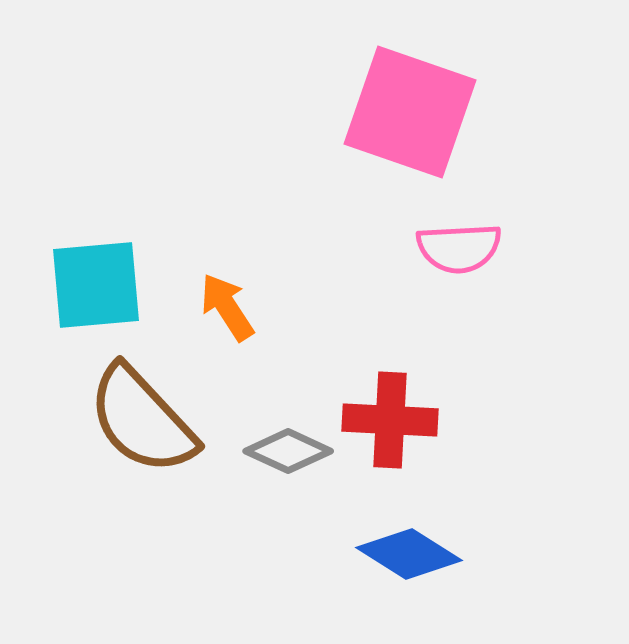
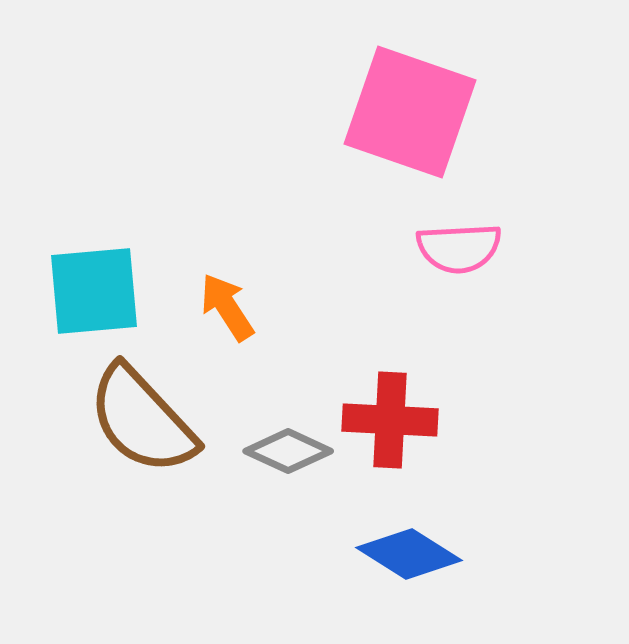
cyan square: moved 2 px left, 6 px down
